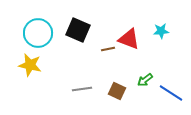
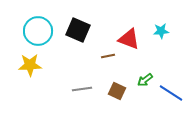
cyan circle: moved 2 px up
brown line: moved 7 px down
yellow star: rotated 15 degrees counterclockwise
